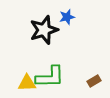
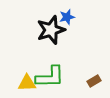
black star: moved 7 px right
